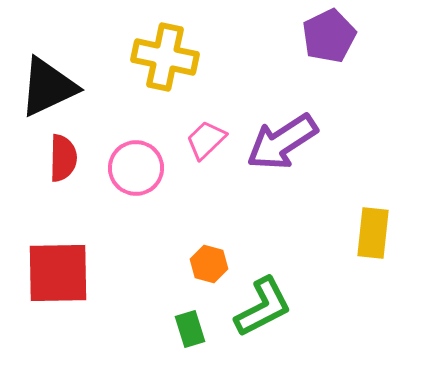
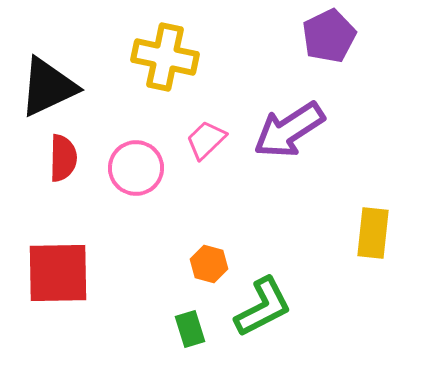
purple arrow: moved 7 px right, 12 px up
